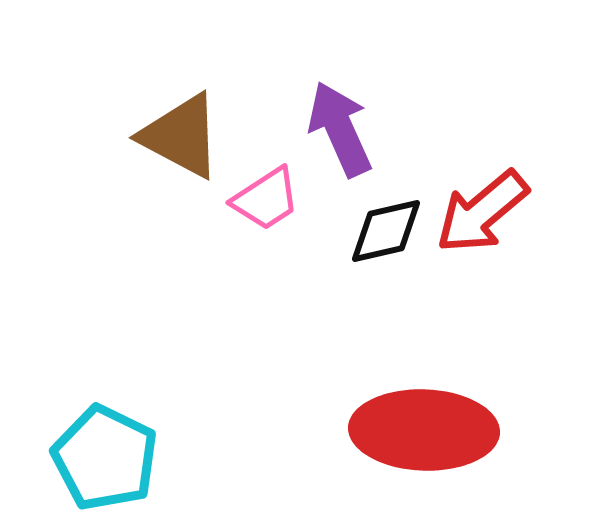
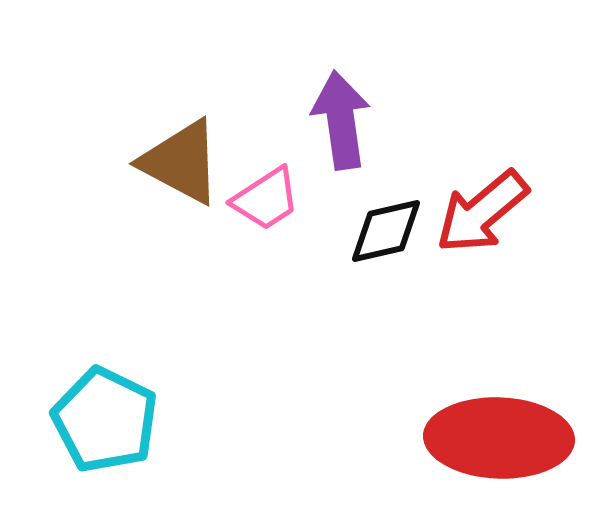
purple arrow: moved 1 px right, 9 px up; rotated 16 degrees clockwise
brown triangle: moved 26 px down
red ellipse: moved 75 px right, 8 px down
cyan pentagon: moved 38 px up
